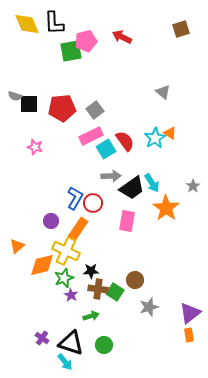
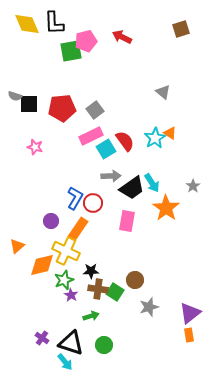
green star at (64, 278): moved 2 px down
